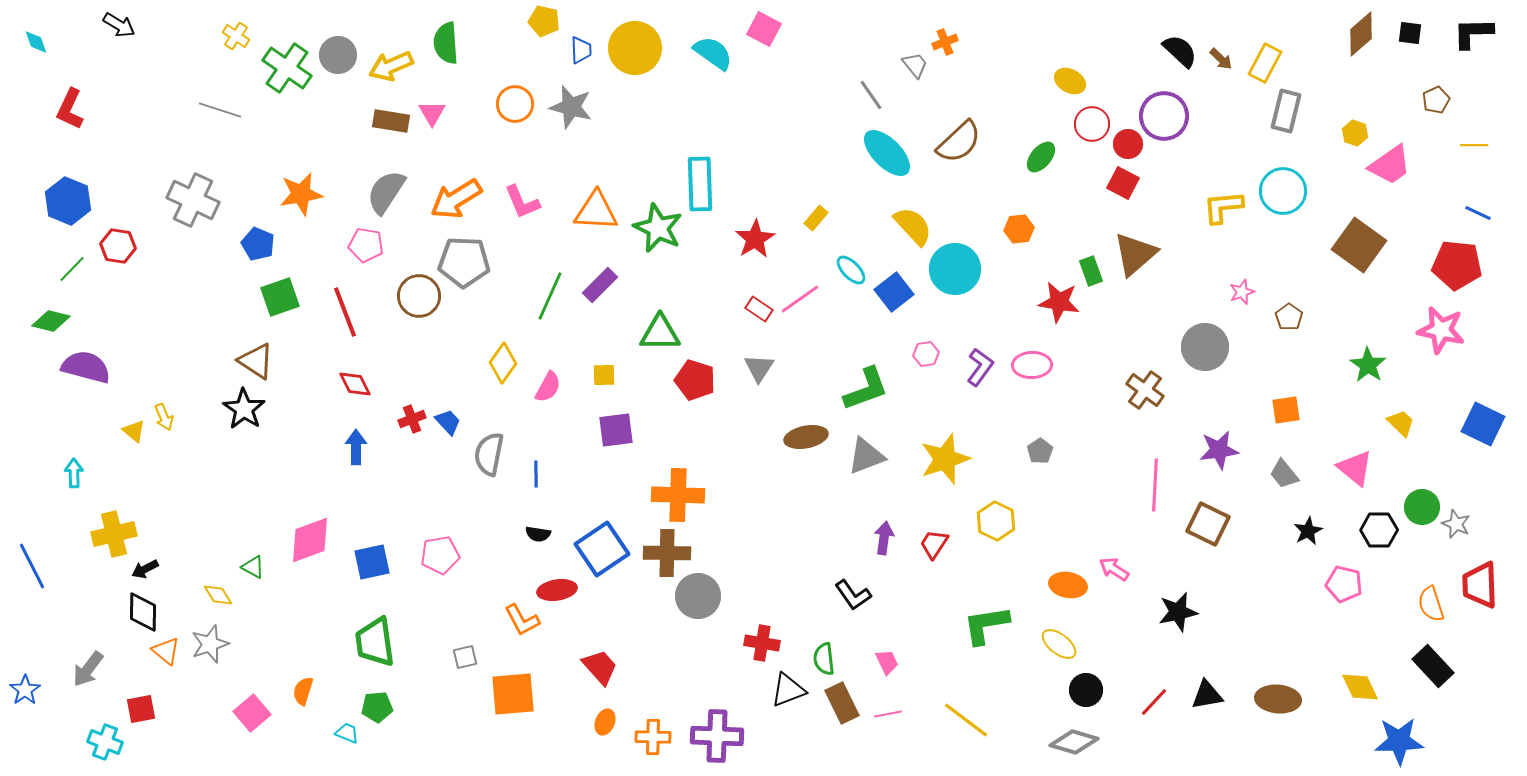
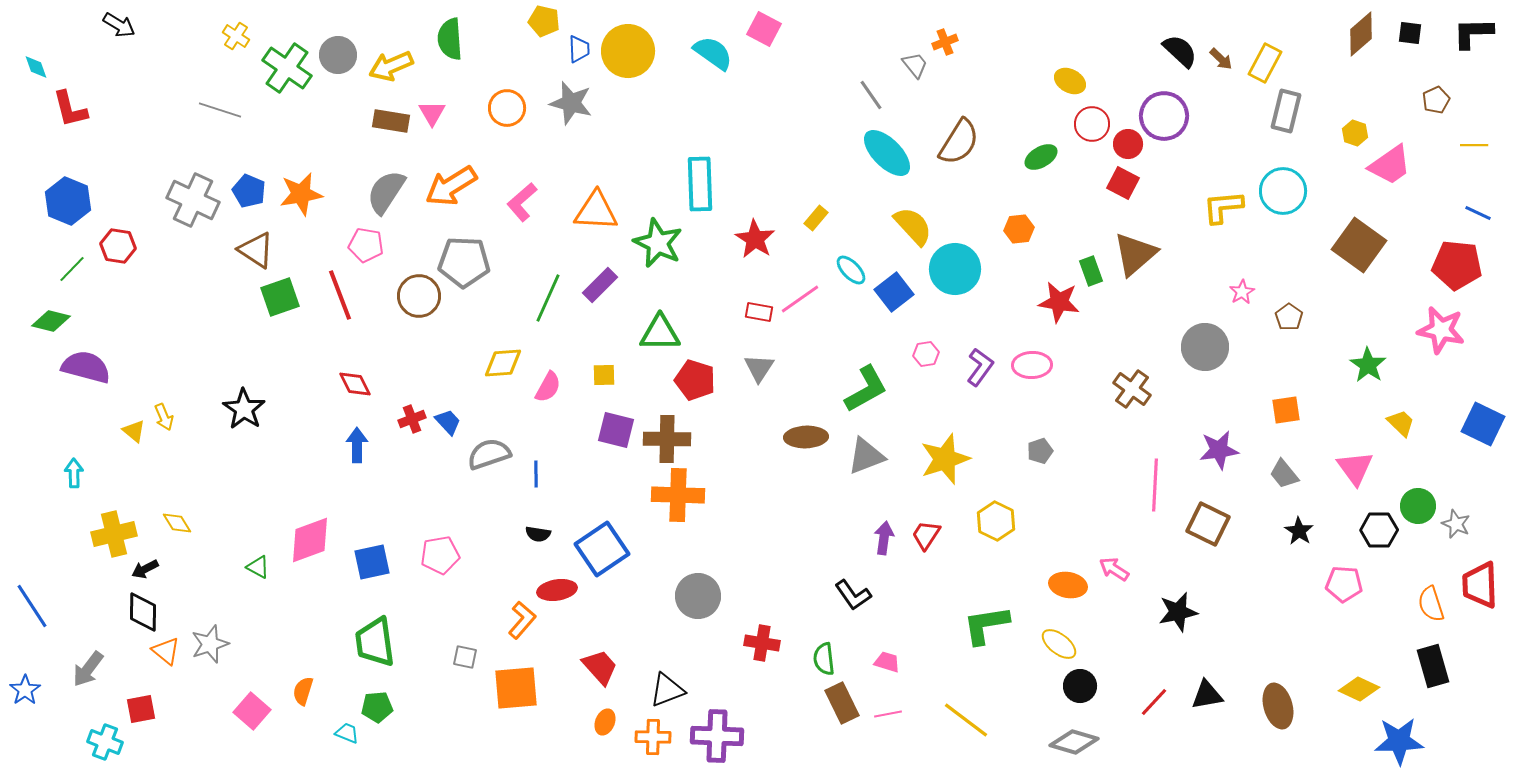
cyan diamond at (36, 42): moved 25 px down
green semicircle at (446, 43): moved 4 px right, 4 px up
yellow circle at (635, 48): moved 7 px left, 3 px down
blue trapezoid at (581, 50): moved 2 px left, 1 px up
orange circle at (515, 104): moved 8 px left, 4 px down
gray star at (571, 107): moved 4 px up
red L-shape at (70, 109): rotated 39 degrees counterclockwise
brown semicircle at (959, 142): rotated 15 degrees counterclockwise
green ellipse at (1041, 157): rotated 20 degrees clockwise
orange arrow at (456, 199): moved 5 px left, 13 px up
pink L-shape at (522, 202): rotated 72 degrees clockwise
green star at (658, 228): moved 15 px down
red star at (755, 239): rotated 9 degrees counterclockwise
blue pentagon at (258, 244): moved 9 px left, 53 px up
pink star at (1242, 292): rotated 10 degrees counterclockwise
green line at (550, 296): moved 2 px left, 2 px down
red rectangle at (759, 309): moved 3 px down; rotated 24 degrees counterclockwise
red line at (345, 312): moved 5 px left, 17 px up
brown triangle at (256, 361): moved 111 px up
yellow diamond at (503, 363): rotated 51 degrees clockwise
green L-shape at (866, 389): rotated 9 degrees counterclockwise
brown cross at (1145, 390): moved 13 px left, 1 px up
purple square at (616, 430): rotated 21 degrees clockwise
brown ellipse at (806, 437): rotated 9 degrees clockwise
blue arrow at (356, 447): moved 1 px right, 2 px up
gray pentagon at (1040, 451): rotated 15 degrees clockwise
gray semicircle at (489, 454): rotated 60 degrees clockwise
pink triangle at (1355, 468): rotated 15 degrees clockwise
green circle at (1422, 507): moved 4 px left, 1 px up
black star at (1308, 531): moved 9 px left; rotated 12 degrees counterclockwise
red trapezoid at (934, 544): moved 8 px left, 9 px up
brown cross at (667, 553): moved 114 px up
blue line at (32, 566): moved 40 px down; rotated 6 degrees counterclockwise
green triangle at (253, 567): moved 5 px right
pink pentagon at (1344, 584): rotated 9 degrees counterclockwise
yellow diamond at (218, 595): moved 41 px left, 72 px up
orange L-shape at (522, 620): rotated 111 degrees counterclockwise
gray square at (465, 657): rotated 25 degrees clockwise
pink trapezoid at (887, 662): rotated 48 degrees counterclockwise
black rectangle at (1433, 666): rotated 27 degrees clockwise
yellow diamond at (1360, 687): moved 1 px left, 2 px down; rotated 39 degrees counterclockwise
black triangle at (788, 690): moved 121 px left
black circle at (1086, 690): moved 6 px left, 4 px up
orange square at (513, 694): moved 3 px right, 6 px up
brown ellipse at (1278, 699): moved 7 px down; rotated 69 degrees clockwise
pink square at (252, 713): moved 2 px up; rotated 9 degrees counterclockwise
